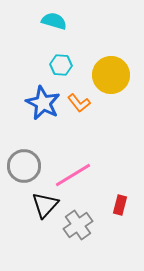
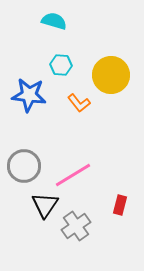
blue star: moved 14 px left, 8 px up; rotated 20 degrees counterclockwise
black triangle: rotated 8 degrees counterclockwise
gray cross: moved 2 px left, 1 px down
